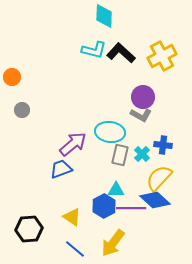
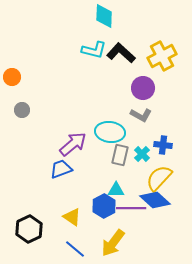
purple circle: moved 9 px up
black hexagon: rotated 20 degrees counterclockwise
